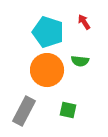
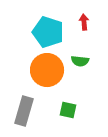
red arrow: rotated 28 degrees clockwise
gray rectangle: rotated 12 degrees counterclockwise
